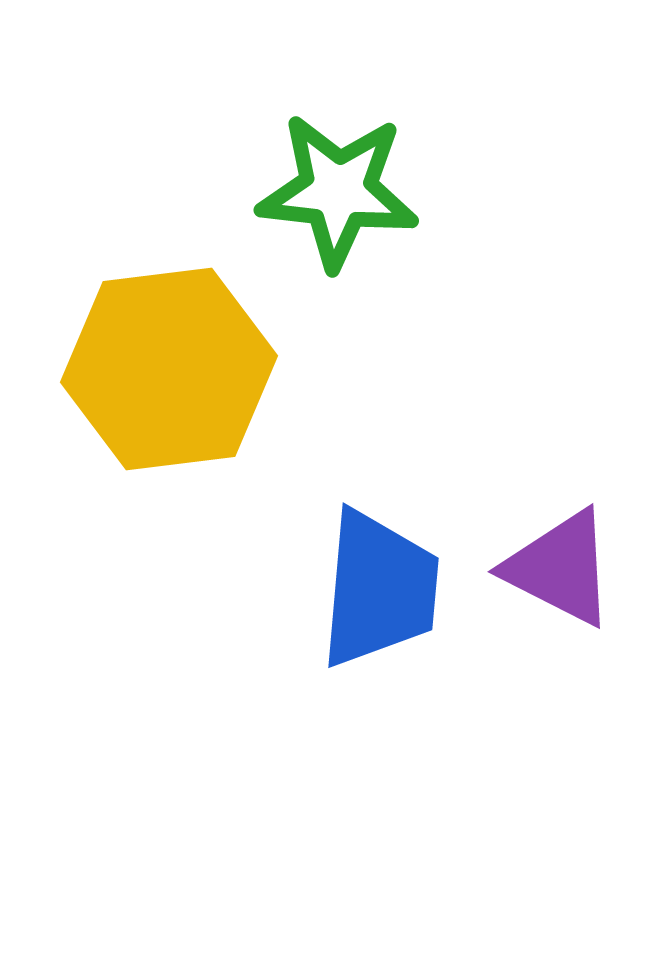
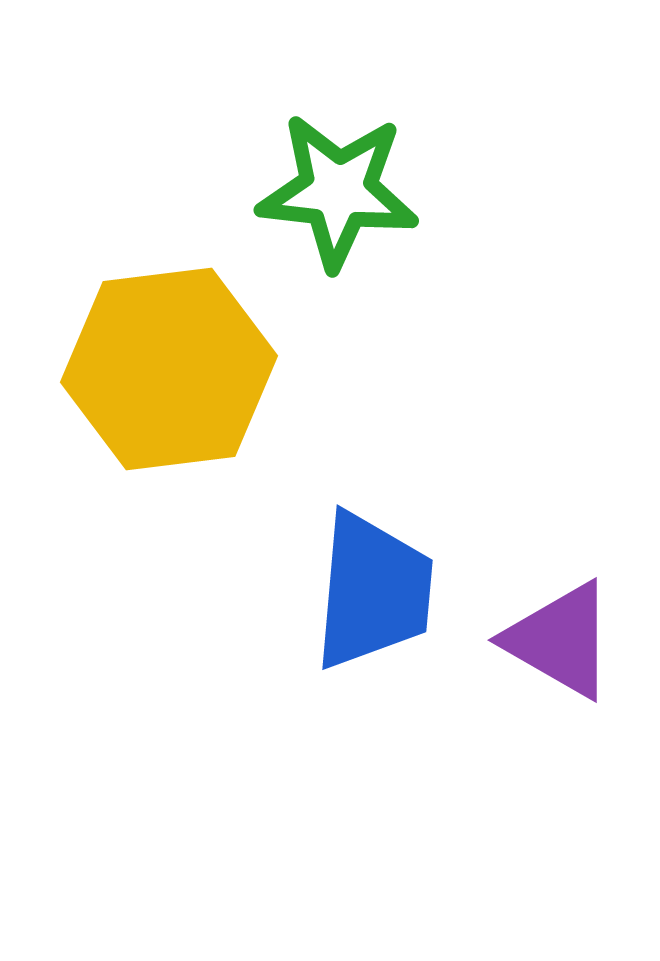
purple triangle: moved 72 px down; rotated 3 degrees clockwise
blue trapezoid: moved 6 px left, 2 px down
